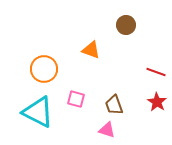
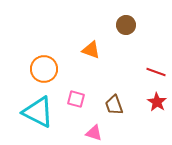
pink triangle: moved 13 px left, 3 px down
